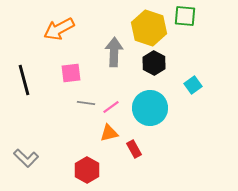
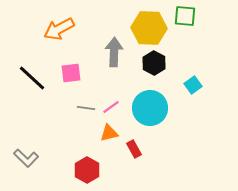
yellow hexagon: rotated 16 degrees counterclockwise
black line: moved 8 px right, 2 px up; rotated 32 degrees counterclockwise
gray line: moved 5 px down
